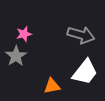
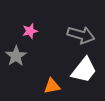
pink star: moved 6 px right, 3 px up
white trapezoid: moved 1 px left, 2 px up
